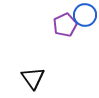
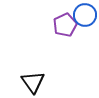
black triangle: moved 4 px down
